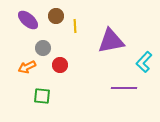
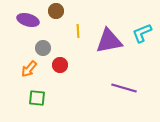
brown circle: moved 5 px up
purple ellipse: rotated 25 degrees counterclockwise
yellow line: moved 3 px right, 5 px down
purple triangle: moved 2 px left
cyan L-shape: moved 2 px left, 29 px up; rotated 25 degrees clockwise
orange arrow: moved 2 px right, 2 px down; rotated 24 degrees counterclockwise
purple line: rotated 15 degrees clockwise
green square: moved 5 px left, 2 px down
